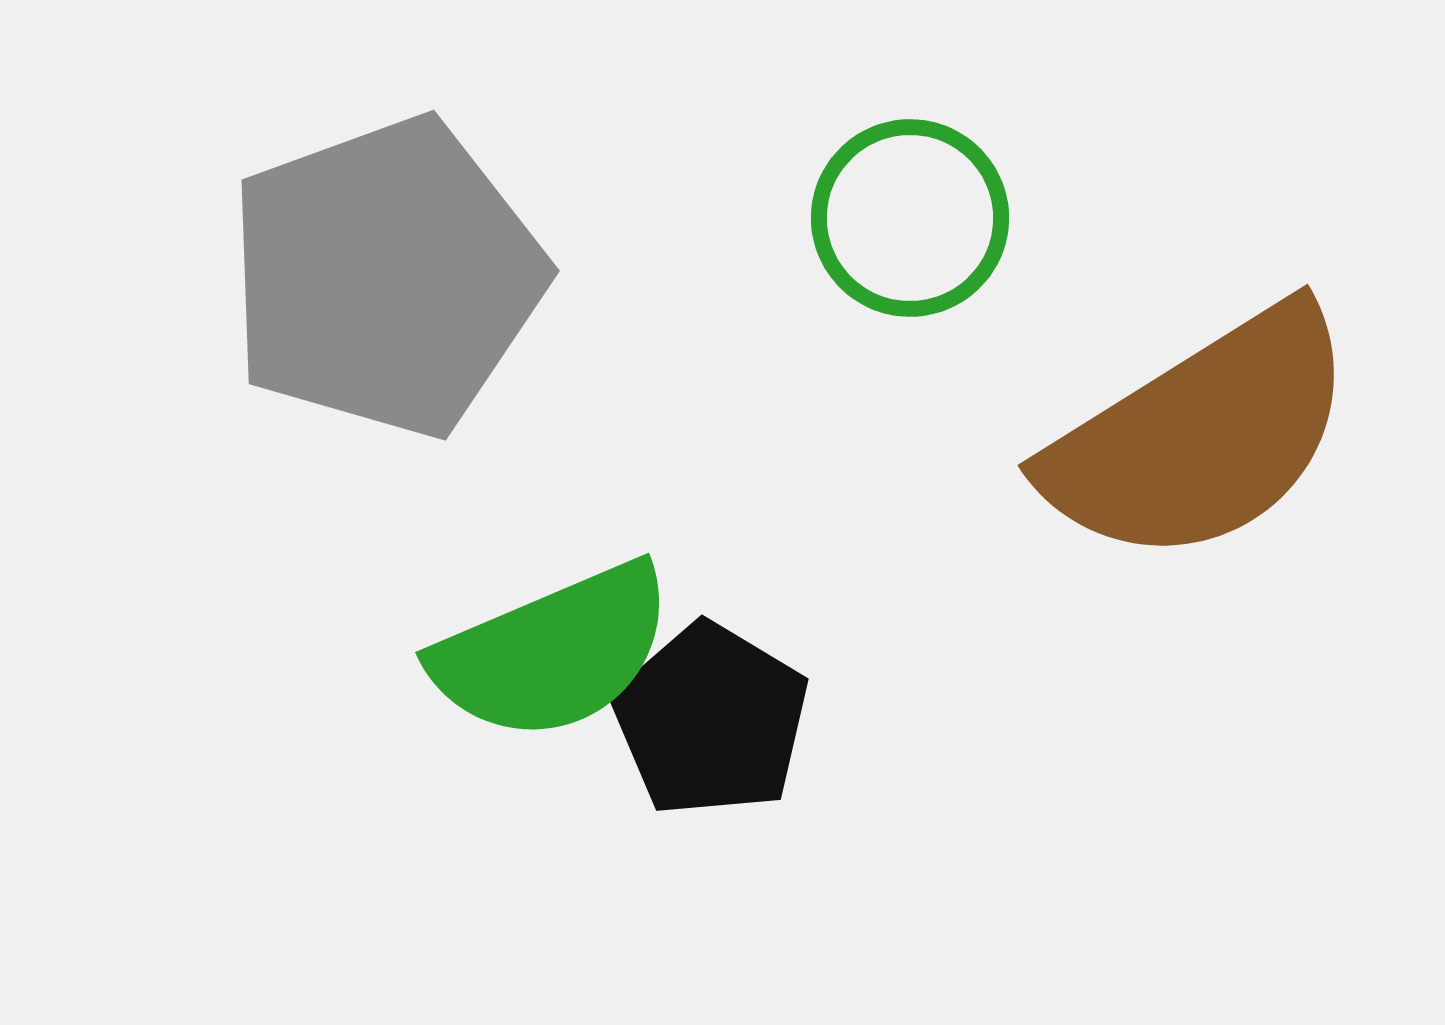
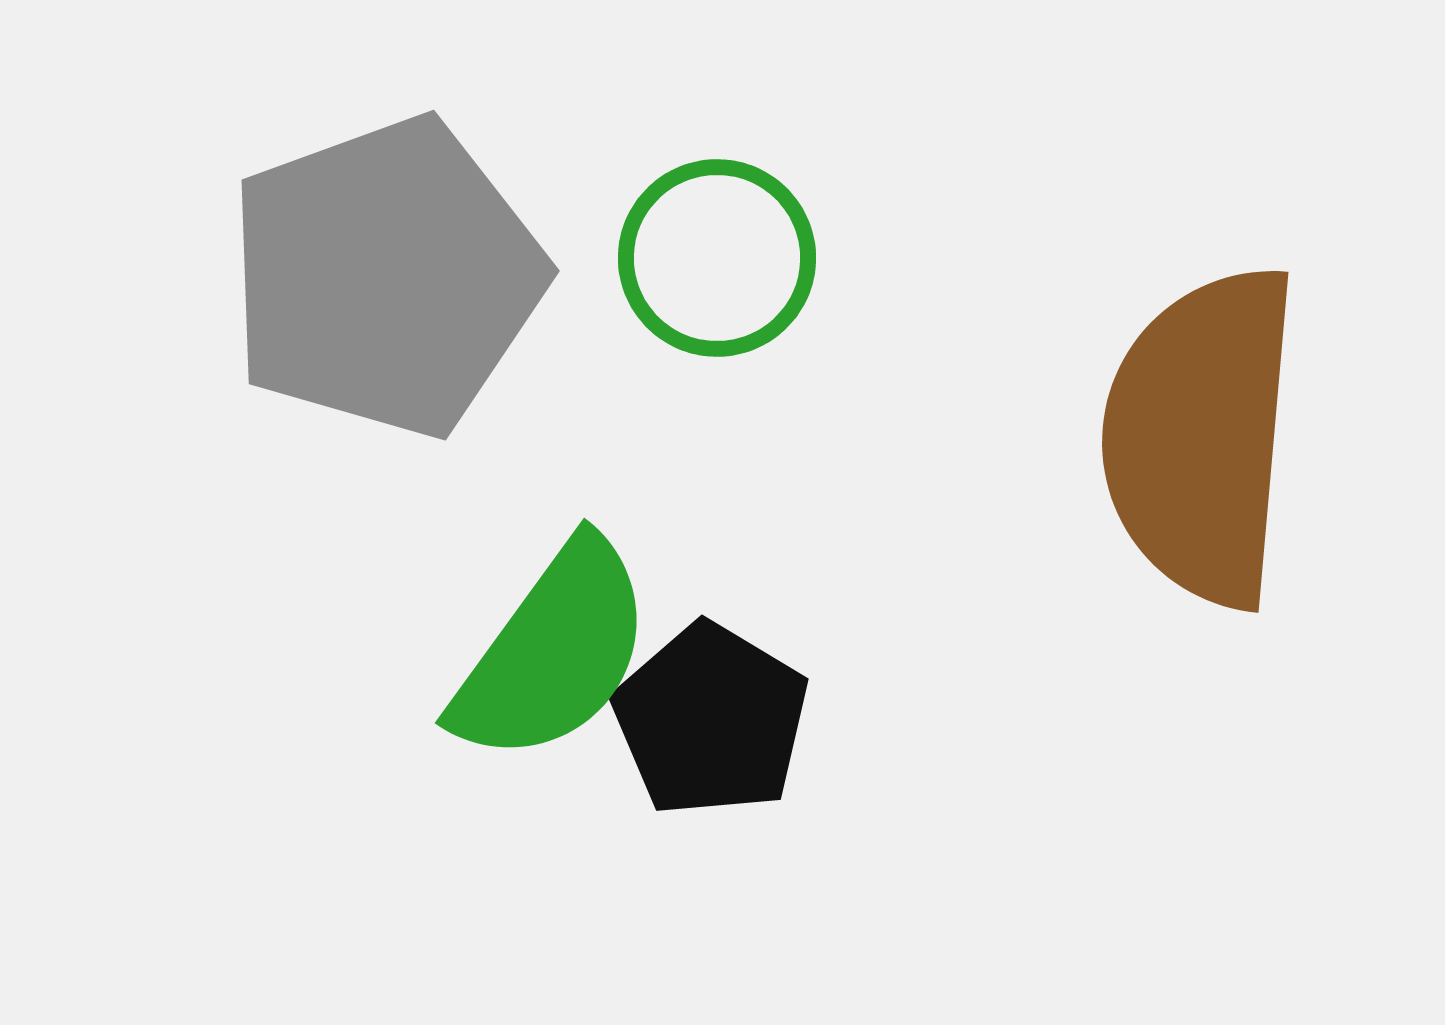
green circle: moved 193 px left, 40 px down
brown semicircle: rotated 127 degrees clockwise
green semicircle: rotated 31 degrees counterclockwise
